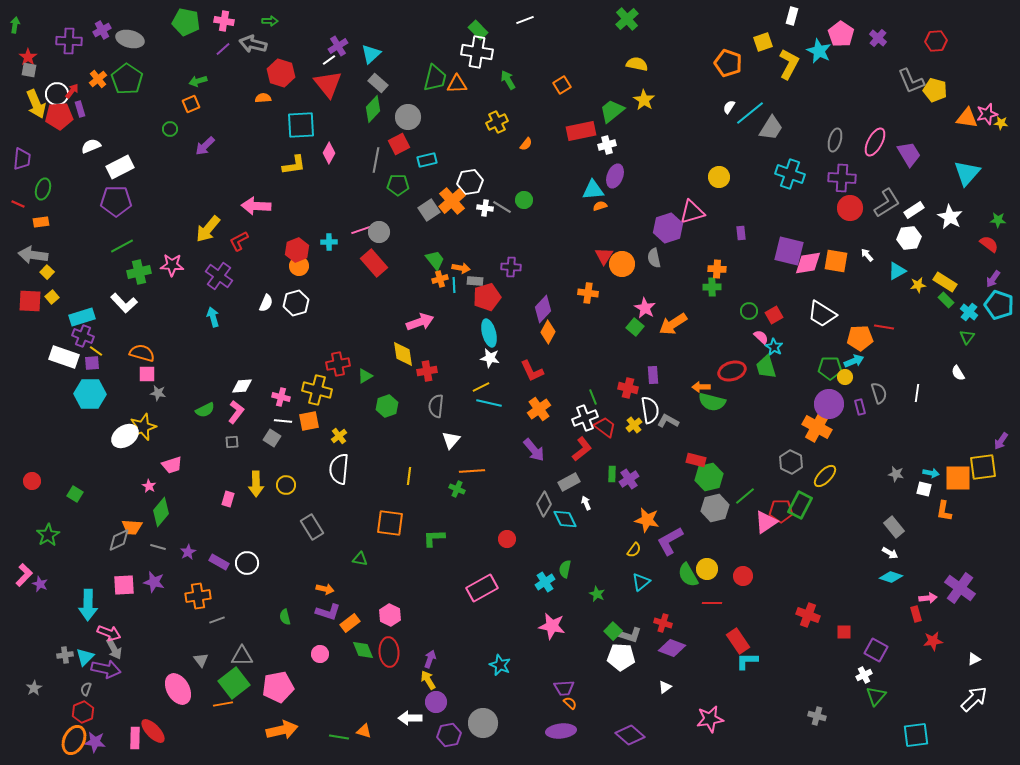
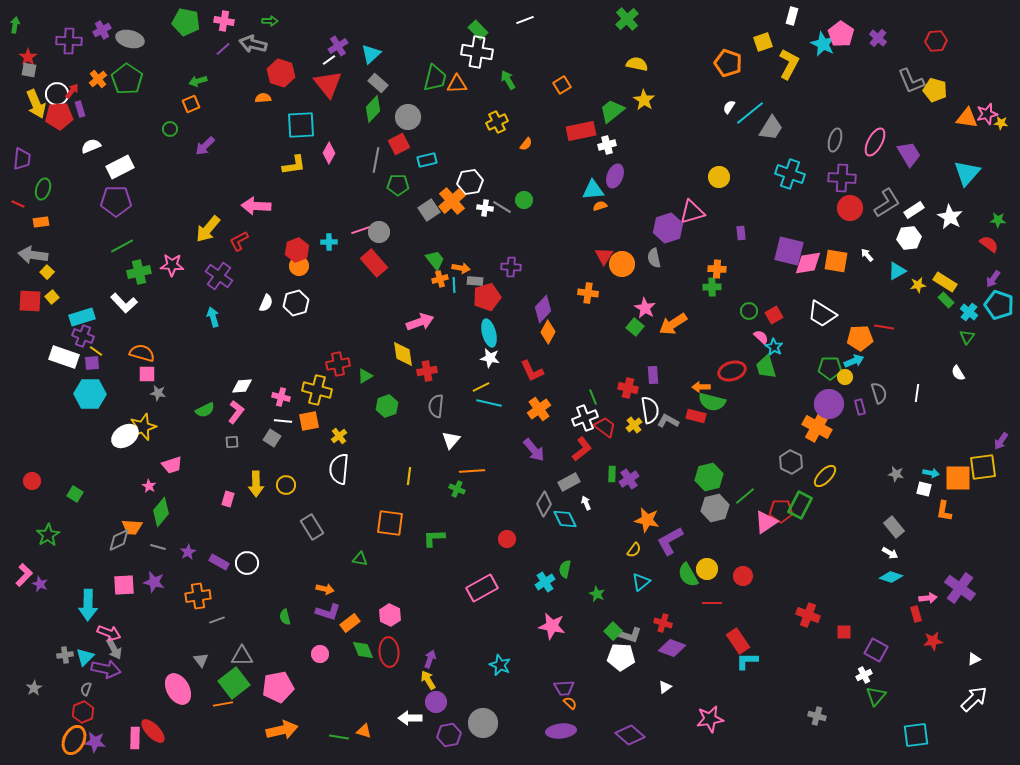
cyan star at (819, 51): moved 4 px right, 7 px up
red rectangle at (696, 460): moved 44 px up
